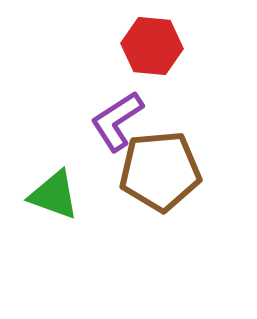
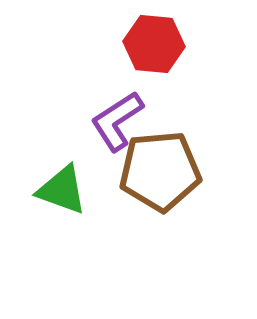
red hexagon: moved 2 px right, 2 px up
green triangle: moved 8 px right, 5 px up
